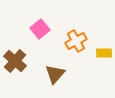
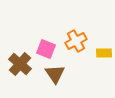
pink square: moved 6 px right, 20 px down; rotated 30 degrees counterclockwise
brown cross: moved 5 px right, 3 px down
brown triangle: rotated 15 degrees counterclockwise
